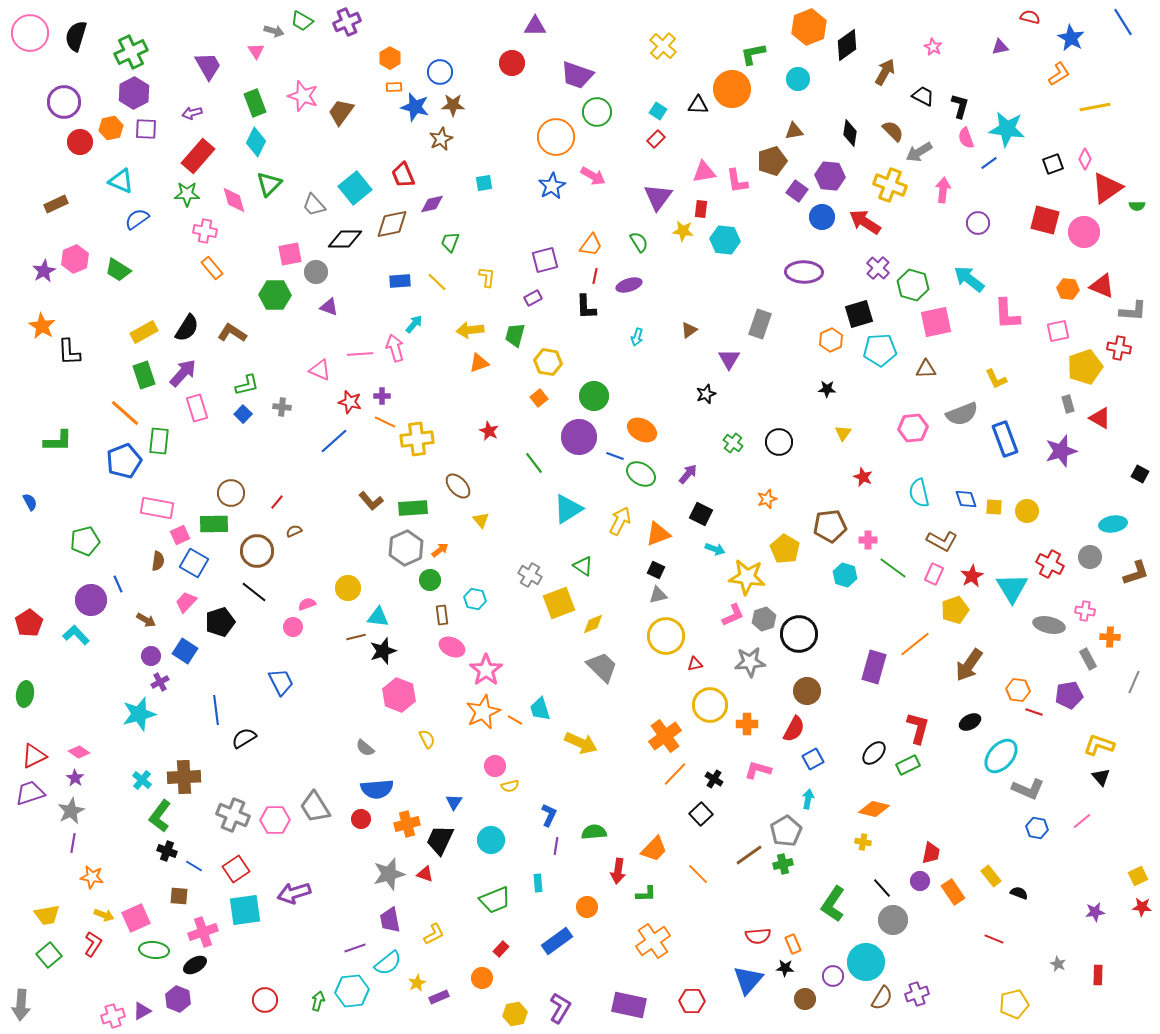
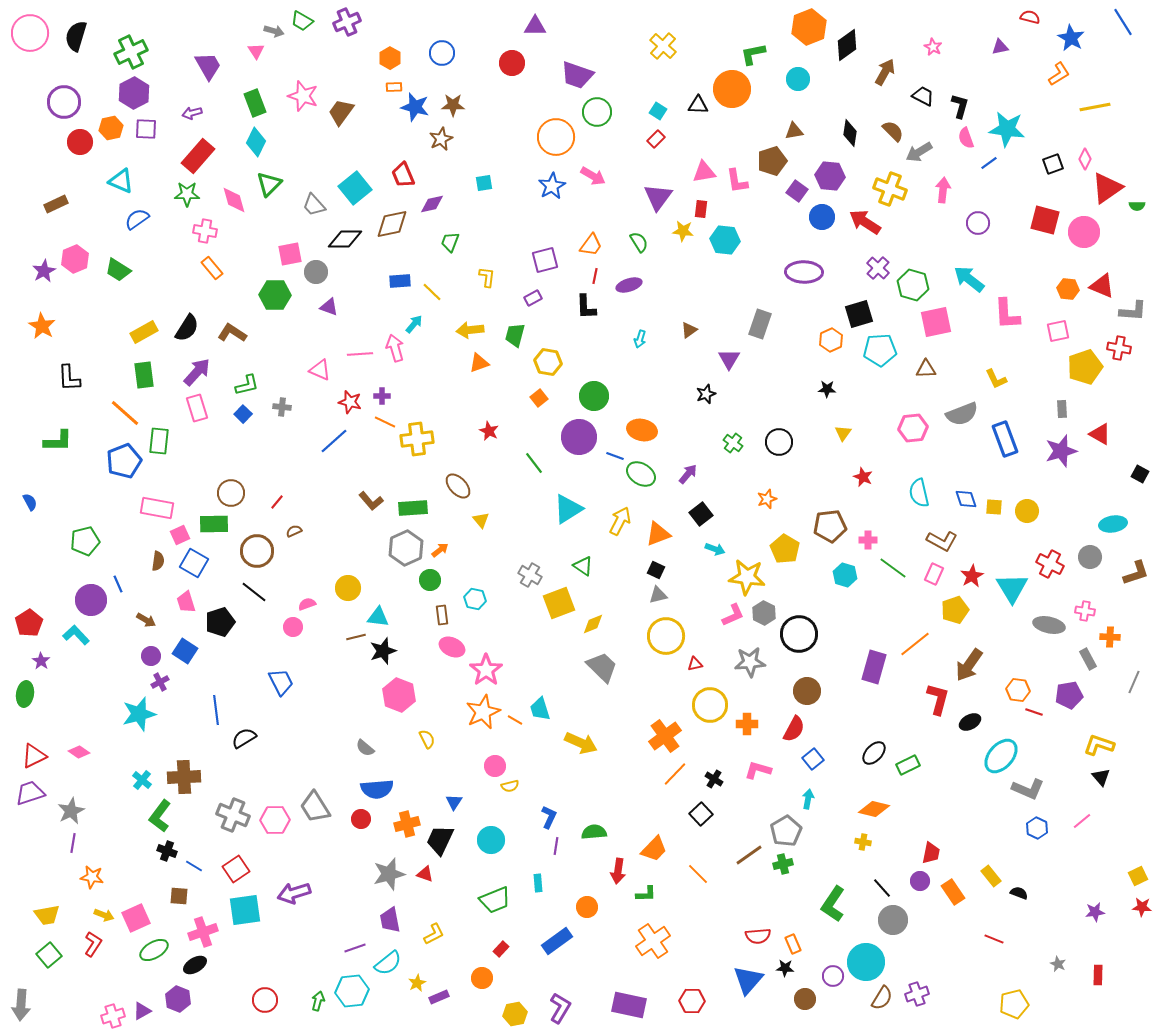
blue circle at (440, 72): moved 2 px right, 19 px up
yellow cross at (890, 185): moved 4 px down
yellow line at (437, 282): moved 5 px left, 10 px down
cyan arrow at (637, 337): moved 3 px right, 2 px down
black L-shape at (69, 352): moved 26 px down
purple arrow at (183, 373): moved 14 px right, 1 px up
green rectangle at (144, 375): rotated 12 degrees clockwise
gray rectangle at (1068, 404): moved 6 px left, 5 px down; rotated 12 degrees clockwise
red triangle at (1100, 418): moved 16 px down
orange ellipse at (642, 430): rotated 16 degrees counterclockwise
black square at (701, 514): rotated 25 degrees clockwise
pink trapezoid at (186, 602): rotated 60 degrees counterclockwise
gray hexagon at (764, 619): moved 6 px up; rotated 15 degrees counterclockwise
red L-shape at (918, 728): moved 20 px right, 29 px up
blue square at (813, 759): rotated 10 degrees counterclockwise
purple star at (75, 778): moved 34 px left, 117 px up
blue L-shape at (549, 815): moved 2 px down
blue hexagon at (1037, 828): rotated 15 degrees clockwise
green ellipse at (154, 950): rotated 36 degrees counterclockwise
